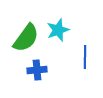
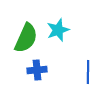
green semicircle: rotated 12 degrees counterclockwise
blue line: moved 3 px right, 15 px down
